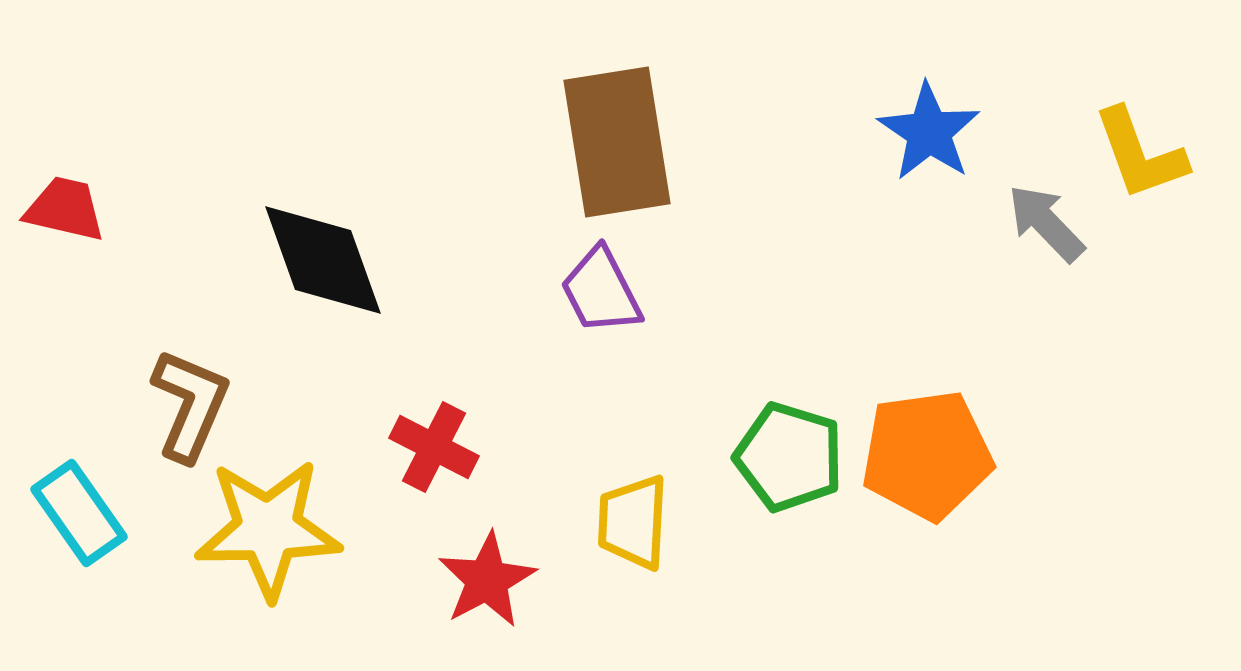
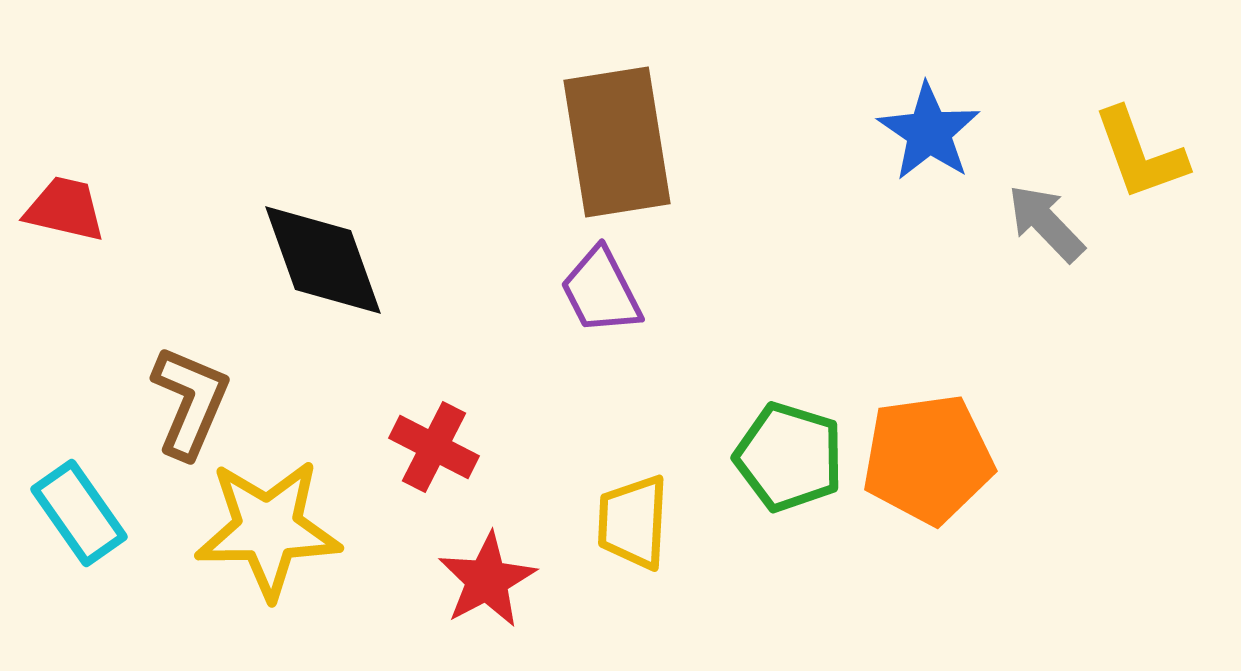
brown L-shape: moved 3 px up
orange pentagon: moved 1 px right, 4 px down
